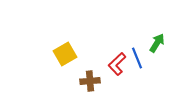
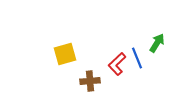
yellow square: rotated 15 degrees clockwise
